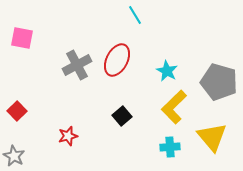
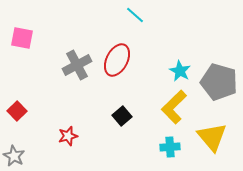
cyan line: rotated 18 degrees counterclockwise
cyan star: moved 13 px right
